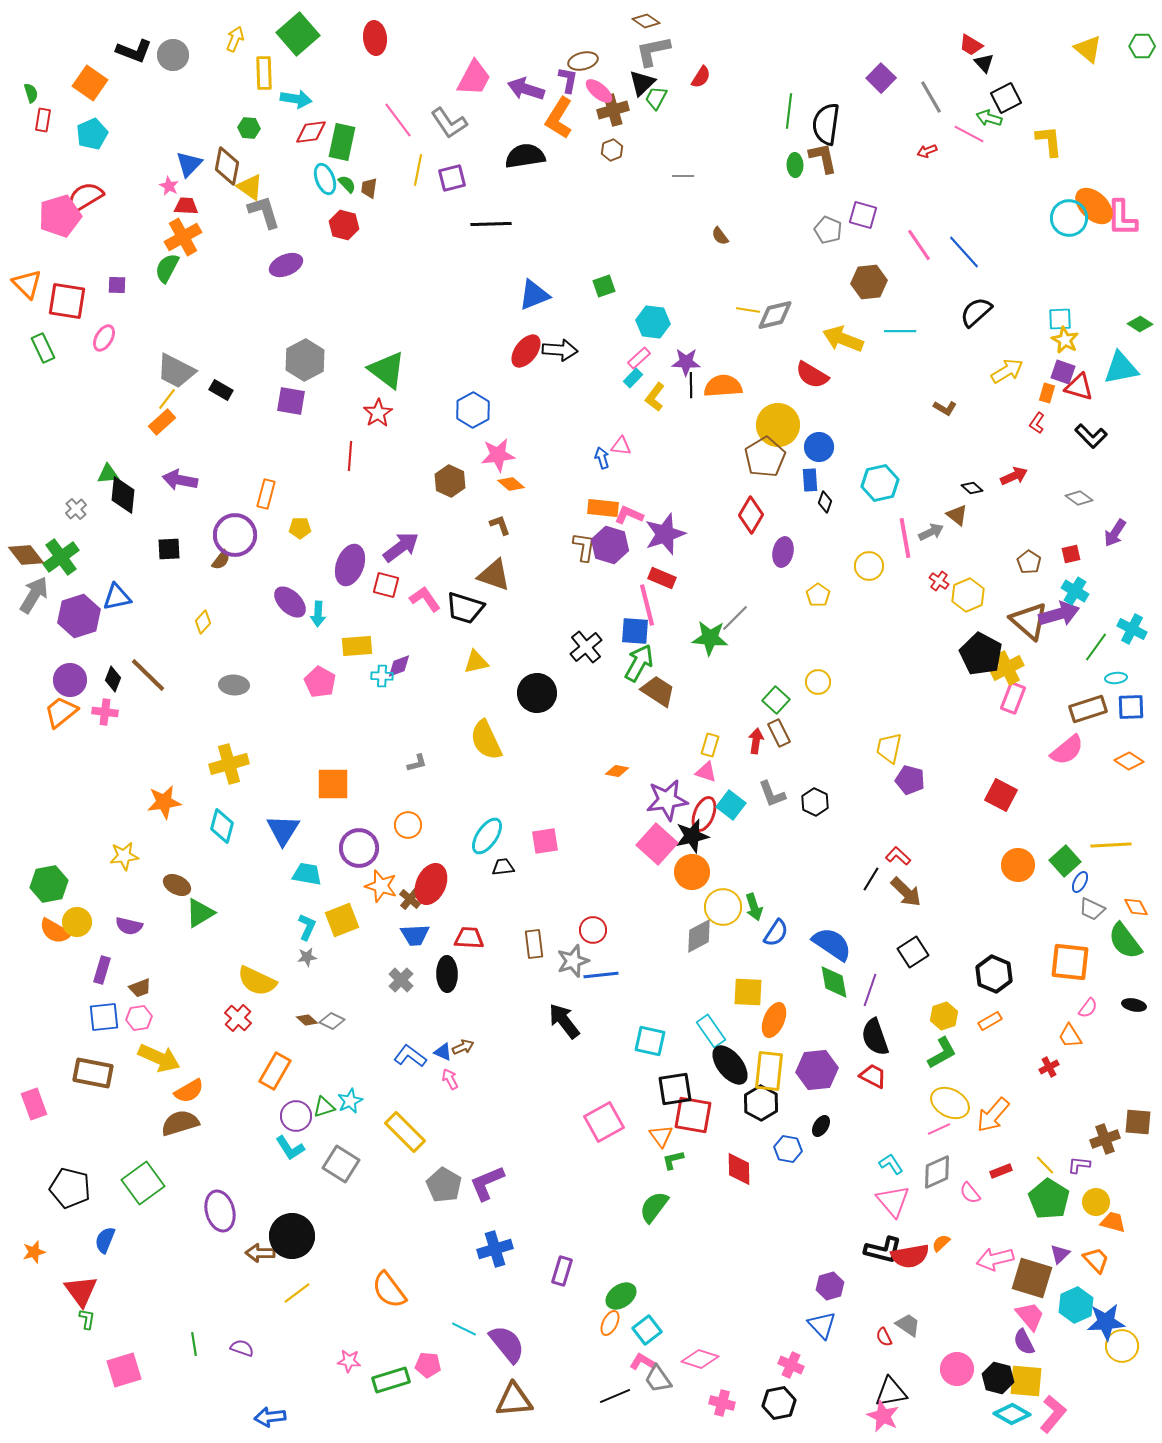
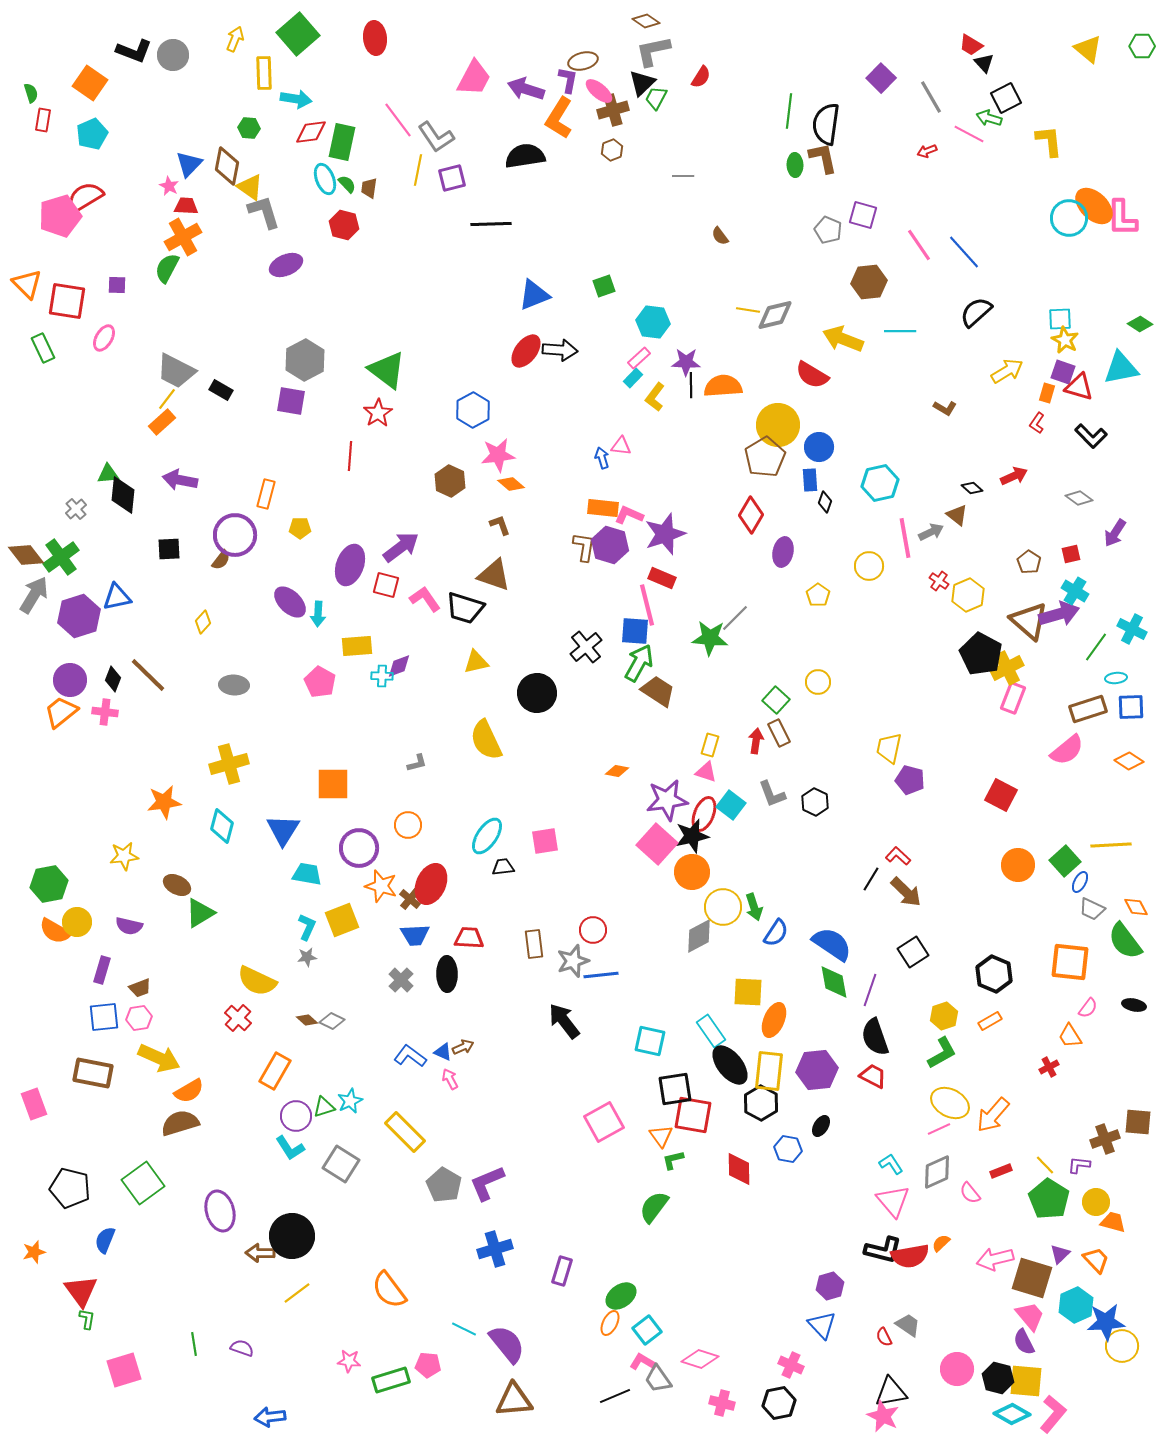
gray L-shape at (449, 123): moved 13 px left, 14 px down
